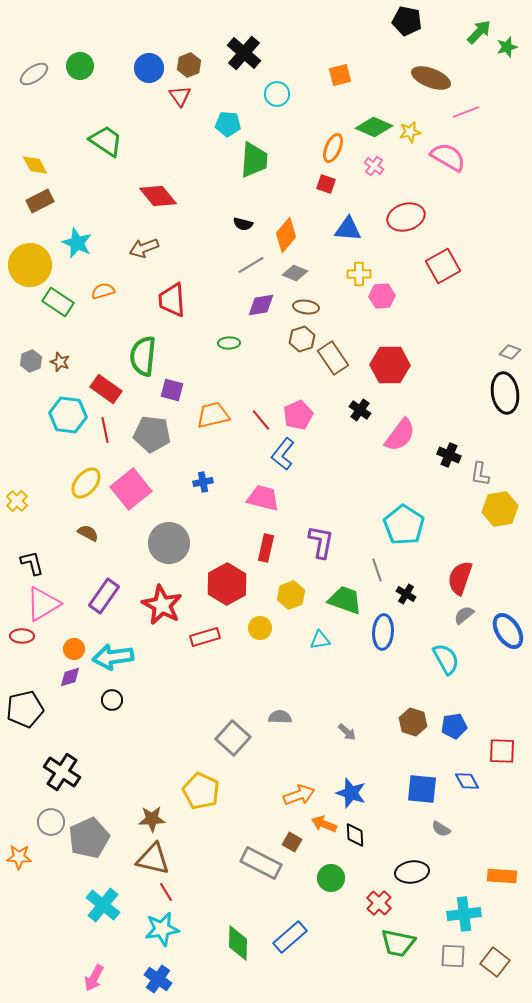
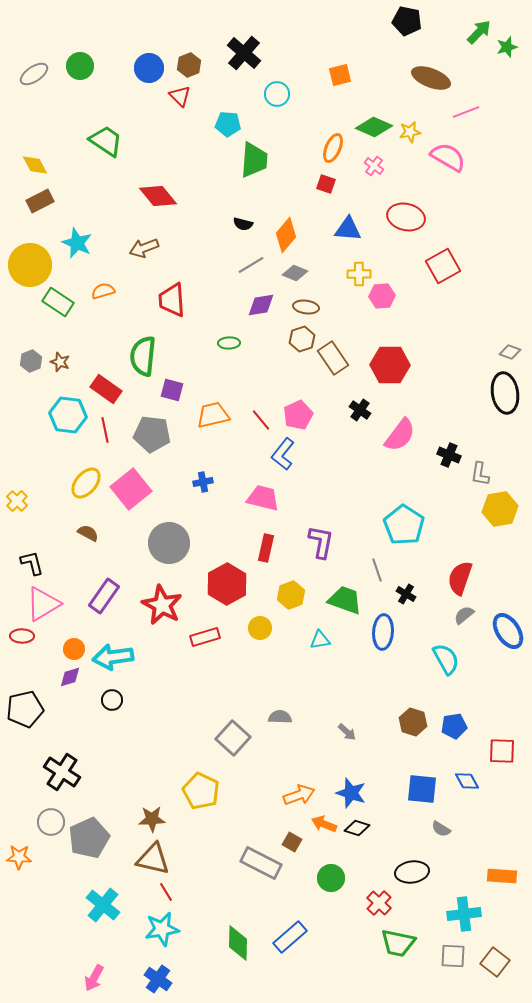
red triangle at (180, 96): rotated 10 degrees counterclockwise
red ellipse at (406, 217): rotated 30 degrees clockwise
black diamond at (355, 835): moved 2 px right, 7 px up; rotated 70 degrees counterclockwise
